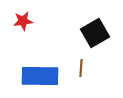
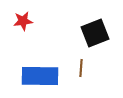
black square: rotated 8 degrees clockwise
